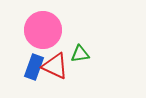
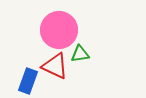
pink circle: moved 16 px right
blue rectangle: moved 6 px left, 14 px down
